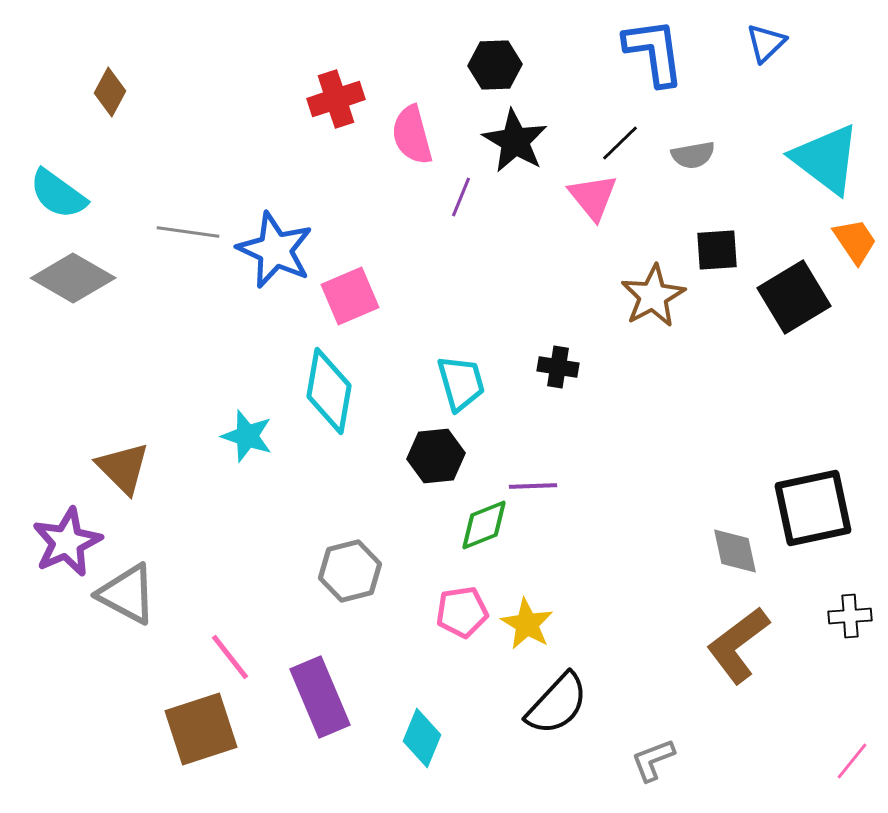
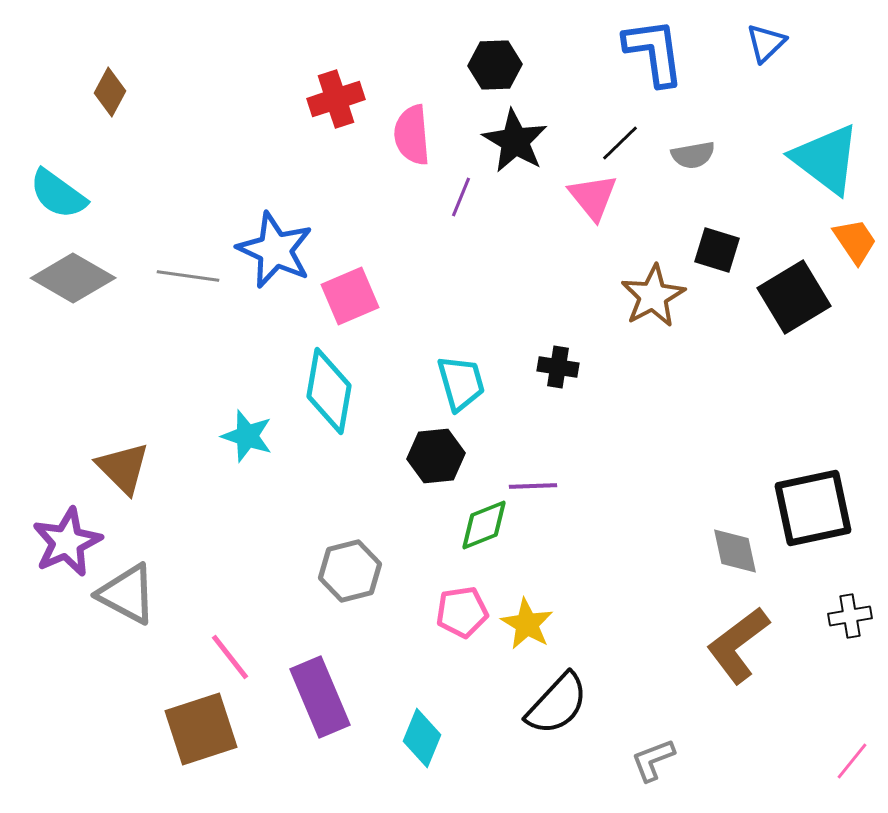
pink semicircle at (412, 135): rotated 10 degrees clockwise
gray line at (188, 232): moved 44 px down
black square at (717, 250): rotated 21 degrees clockwise
black cross at (850, 616): rotated 6 degrees counterclockwise
